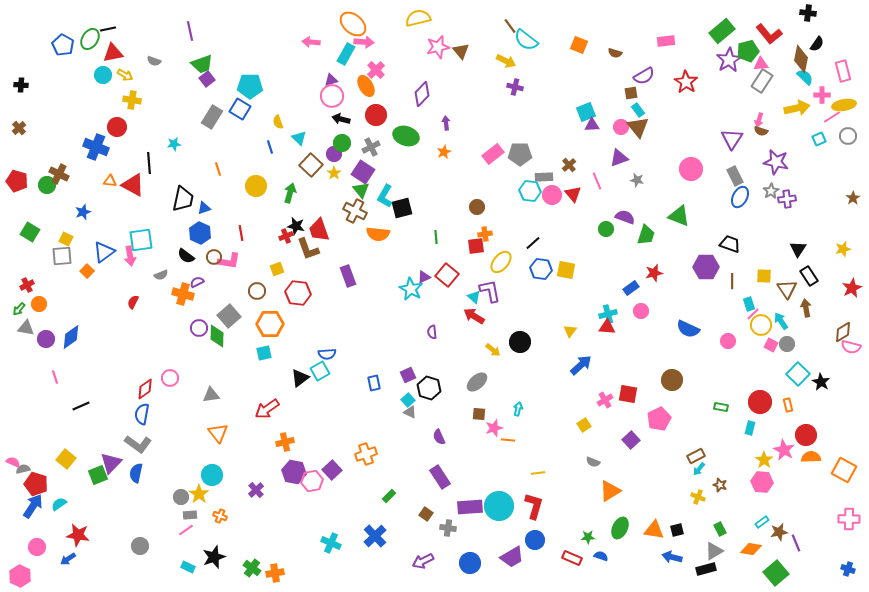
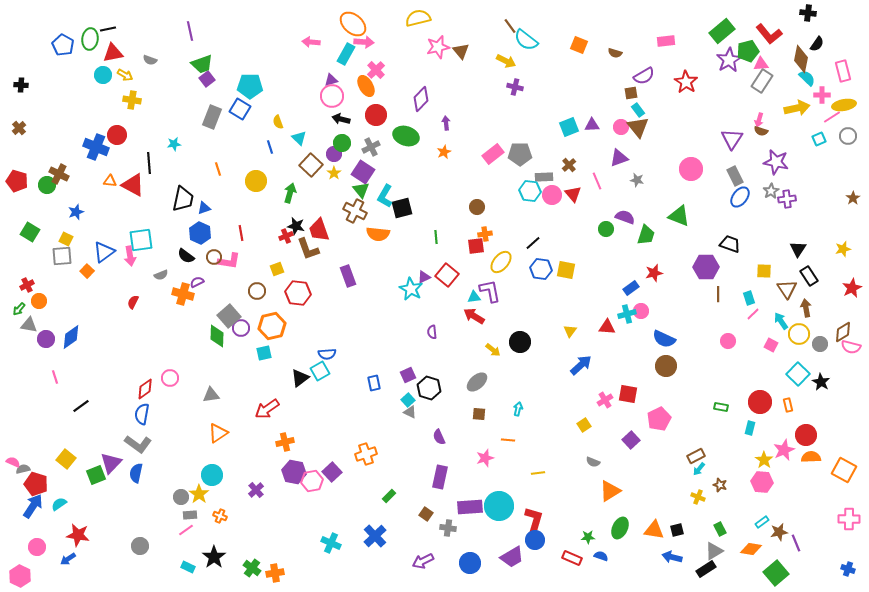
green ellipse at (90, 39): rotated 25 degrees counterclockwise
gray semicircle at (154, 61): moved 4 px left, 1 px up
cyan semicircle at (805, 77): moved 2 px right, 1 px down
purple diamond at (422, 94): moved 1 px left, 5 px down
cyan square at (586, 112): moved 17 px left, 15 px down
gray rectangle at (212, 117): rotated 10 degrees counterclockwise
red circle at (117, 127): moved 8 px down
yellow circle at (256, 186): moved 5 px up
blue ellipse at (740, 197): rotated 10 degrees clockwise
blue star at (83, 212): moved 7 px left
yellow square at (764, 276): moved 5 px up
brown line at (732, 281): moved 14 px left, 13 px down
cyan triangle at (474, 297): rotated 48 degrees counterclockwise
orange circle at (39, 304): moved 3 px up
cyan rectangle at (749, 304): moved 6 px up
cyan cross at (608, 314): moved 19 px right
orange hexagon at (270, 324): moved 2 px right, 2 px down; rotated 12 degrees counterclockwise
yellow circle at (761, 325): moved 38 px right, 9 px down
gray triangle at (26, 328): moved 3 px right, 3 px up
purple circle at (199, 328): moved 42 px right
blue semicircle at (688, 329): moved 24 px left, 10 px down
gray circle at (787, 344): moved 33 px right
brown circle at (672, 380): moved 6 px left, 14 px up
black line at (81, 406): rotated 12 degrees counterclockwise
pink star at (494, 428): moved 9 px left, 30 px down
orange triangle at (218, 433): rotated 35 degrees clockwise
pink star at (784, 450): rotated 20 degrees clockwise
purple square at (332, 470): moved 2 px down
green square at (98, 475): moved 2 px left
purple rectangle at (440, 477): rotated 45 degrees clockwise
red L-shape at (534, 506): moved 14 px down
black star at (214, 557): rotated 15 degrees counterclockwise
black rectangle at (706, 569): rotated 18 degrees counterclockwise
